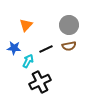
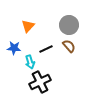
orange triangle: moved 2 px right, 1 px down
brown semicircle: rotated 120 degrees counterclockwise
cyan arrow: moved 2 px right, 1 px down; rotated 136 degrees clockwise
